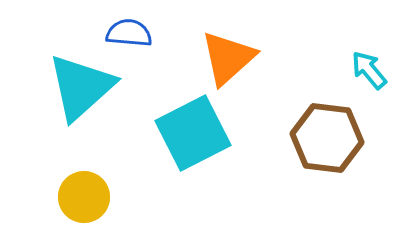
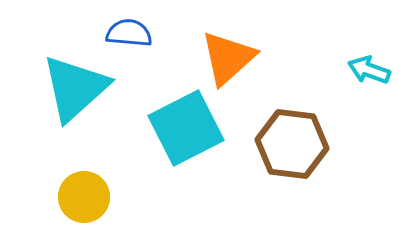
cyan arrow: rotated 30 degrees counterclockwise
cyan triangle: moved 6 px left, 1 px down
cyan square: moved 7 px left, 5 px up
brown hexagon: moved 35 px left, 6 px down
